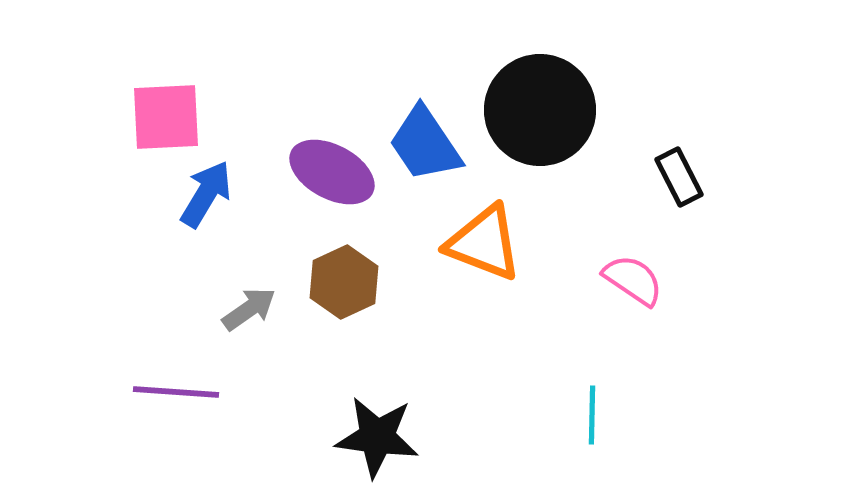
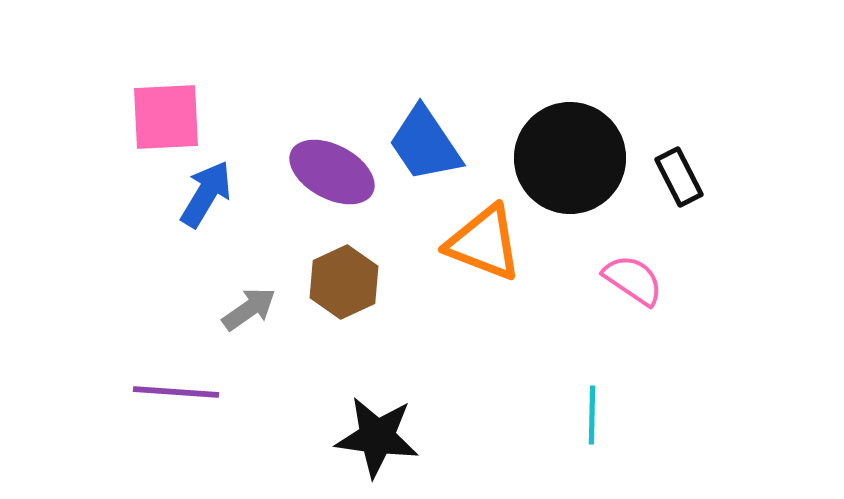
black circle: moved 30 px right, 48 px down
